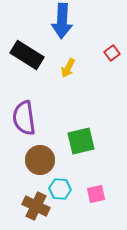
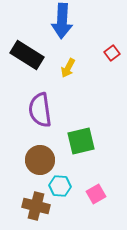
purple semicircle: moved 16 px right, 8 px up
cyan hexagon: moved 3 px up
pink square: rotated 18 degrees counterclockwise
brown cross: rotated 12 degrees counterclockwise
